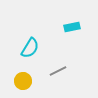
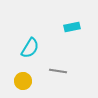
gray line: rotated 36 degrees clockwise
